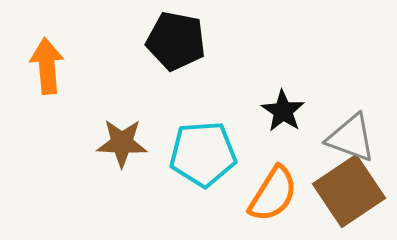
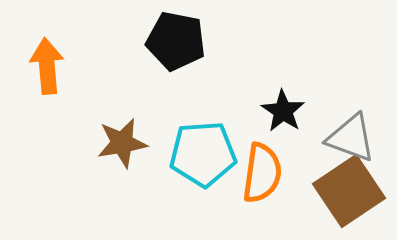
brown star: rotated 12 degrees counterclockwise
orange semicircle: moved 11 px left, 21 px up; rotated 24 degrees counterclockwise
